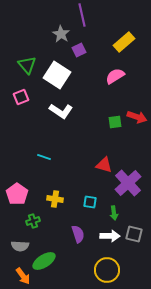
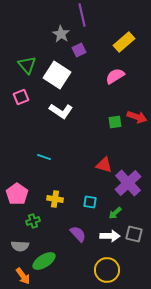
green arrow: moved 1 px right; rotated 56 degrees clockwise
purple semicircle: rotated 24 degrees counterclockwise
